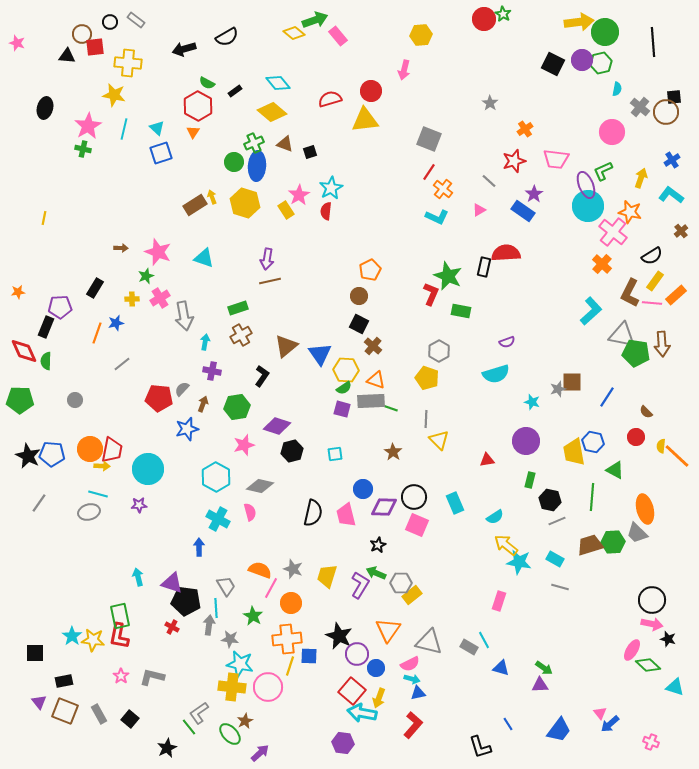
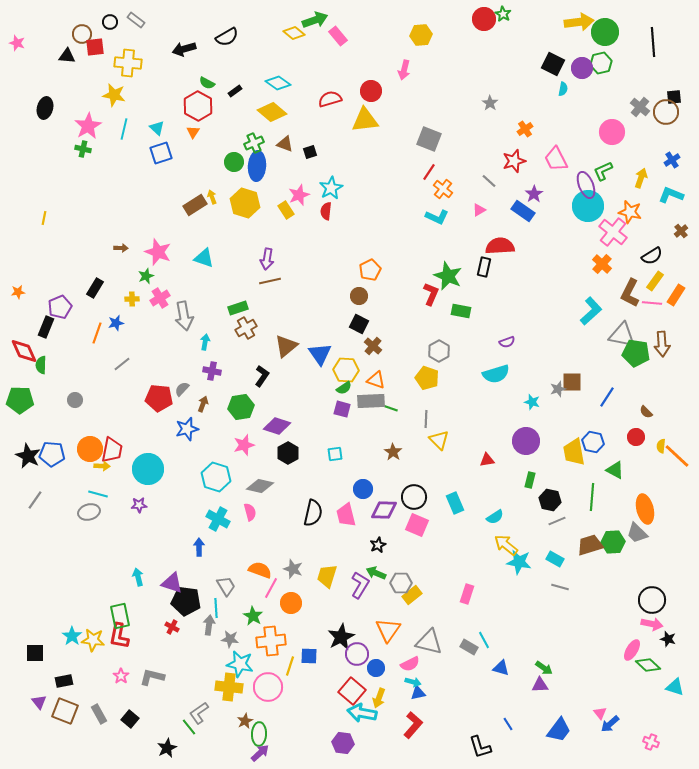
purple circle at (582, 60): moved 8 px down
cyan diamond at (278, 83): rotated 15 degrees counterclockwise
cyan semicircle at (617, 89): moved 54 px left
pink trapezoid at (556, 159): rotated 56 degrees clockwise
pink star at (299, 195): rotated 10 degrees clockwise
cyan L-shape at (671, 195): rotated 15 degrees counterclockwise
red semicircle at (506, 253): moved 6 px left, 7 px up
orange rectangle at (676, 295): rotated 15 degrees counterclockwise
purple pentagon at (60, 307): rotated 20 degrees counterclockwise
brown cross at (241, 335): moved 5 px right, 7 px up
green semicircle at (46, 361): moved 5 px left, 4 px down
green hexagon at (237, 407): moved 4 px right
black hexagon at (292, 451): moved 4 px left, 2 px down; rotated 15 degrees counterclockwise
cyan hexagon at (216, 477): rotated 12 degrees counterclockwise
gray line at (39, 503): moved 4 px left, 3 px up
purple diamond at (384, 507): moved 3 px down
pink rectangle at (499, 601): moved 32 px left, 7 px up
black star at (339, 636): moved 2 px right, 1 px down; rotated 20 degrees clockwise
orange cross at (287, 639): moved 16 px left, 2 px down
cyan arrow at (412, 679): moved 1 px right, 3 px down
yellow cross at (232, 687): moved 3 px left
green ellipse at (230, 734): moved 29 px right; rotated 45 degrees clockwise
